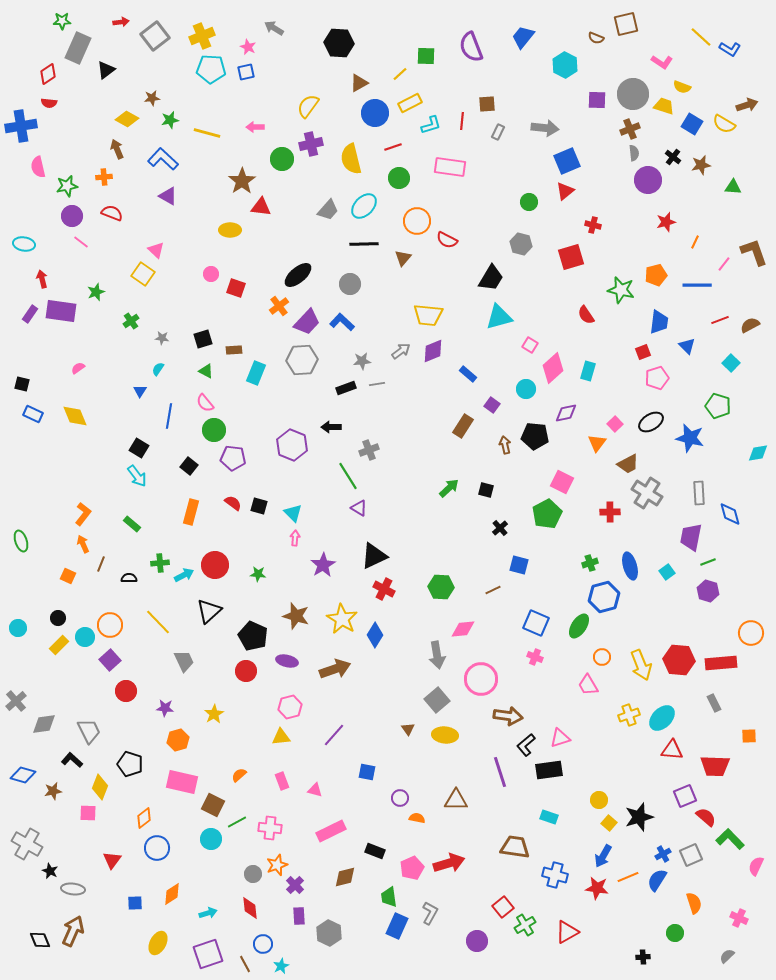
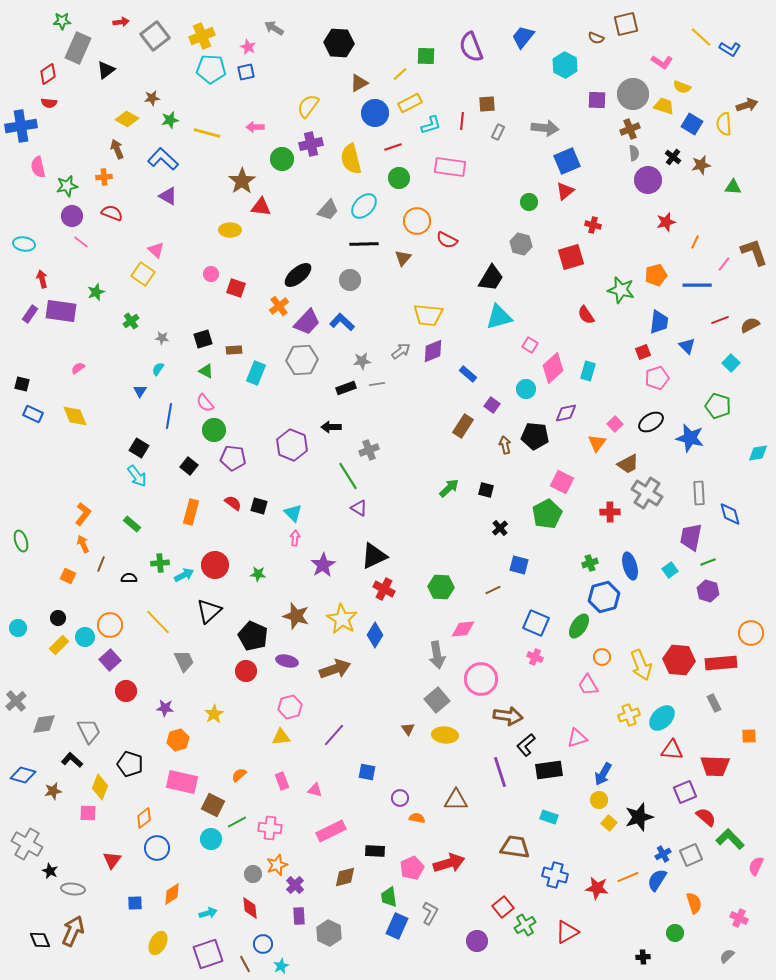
yellow semicircle at (724, 124): rotated 55 degrees clockwise
gray circle at (350, 284): moved 4 px up
cyan square at (667, 572): moved 3 px right, 2 px up
pink triangle at (560, 738): moved 17 px right
purple square at (685, 796): moved 4 px up
black rectangle at (375, 851): rotated 18 degrees counterclockwise
blue arrow at (603, 856): moved 82 px up
